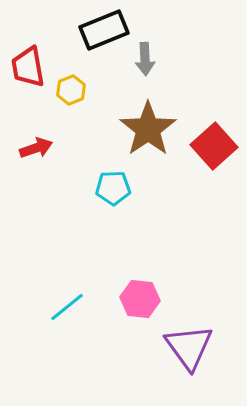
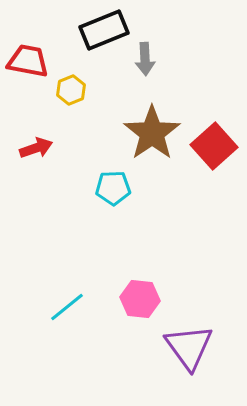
red trapezoid: moved 6 px up; rotated 111 degrees clockwise
brown star: moved 4 px right, 4 px down
